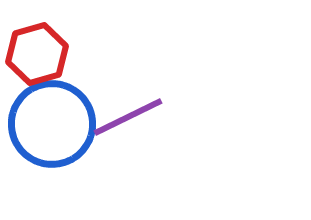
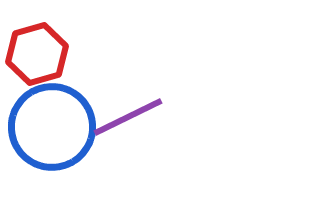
blue circle: moved 3 px down
